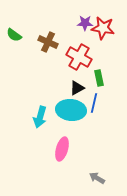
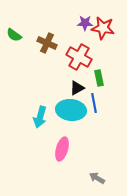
brown cross: moved 1 px left, 1 px down
blue line: rotated 24 degrees counterclockwise
